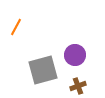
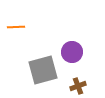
orange line: rotated 60 degrees clockwise
purple circle: moved 3 px left, 3 px up
